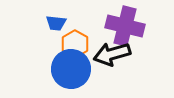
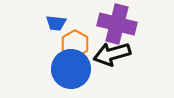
purple cross: moved 8 px left, 2 px up
